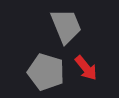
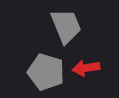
red arrow: rotated 120 degrees clockwise
